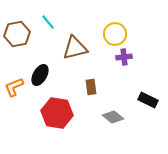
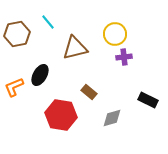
brown rectangle: moved 2 px left, 5 px down; rotated 42 degrees counterclockwise
red hexagon: moved 4 px right, 2 px down
gray diamond: moved 1 px left, 1 px down; rotated 55 degrees counterclockwise
